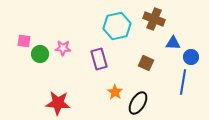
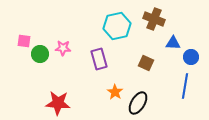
blue line: moved 2 px right, 4 px down
